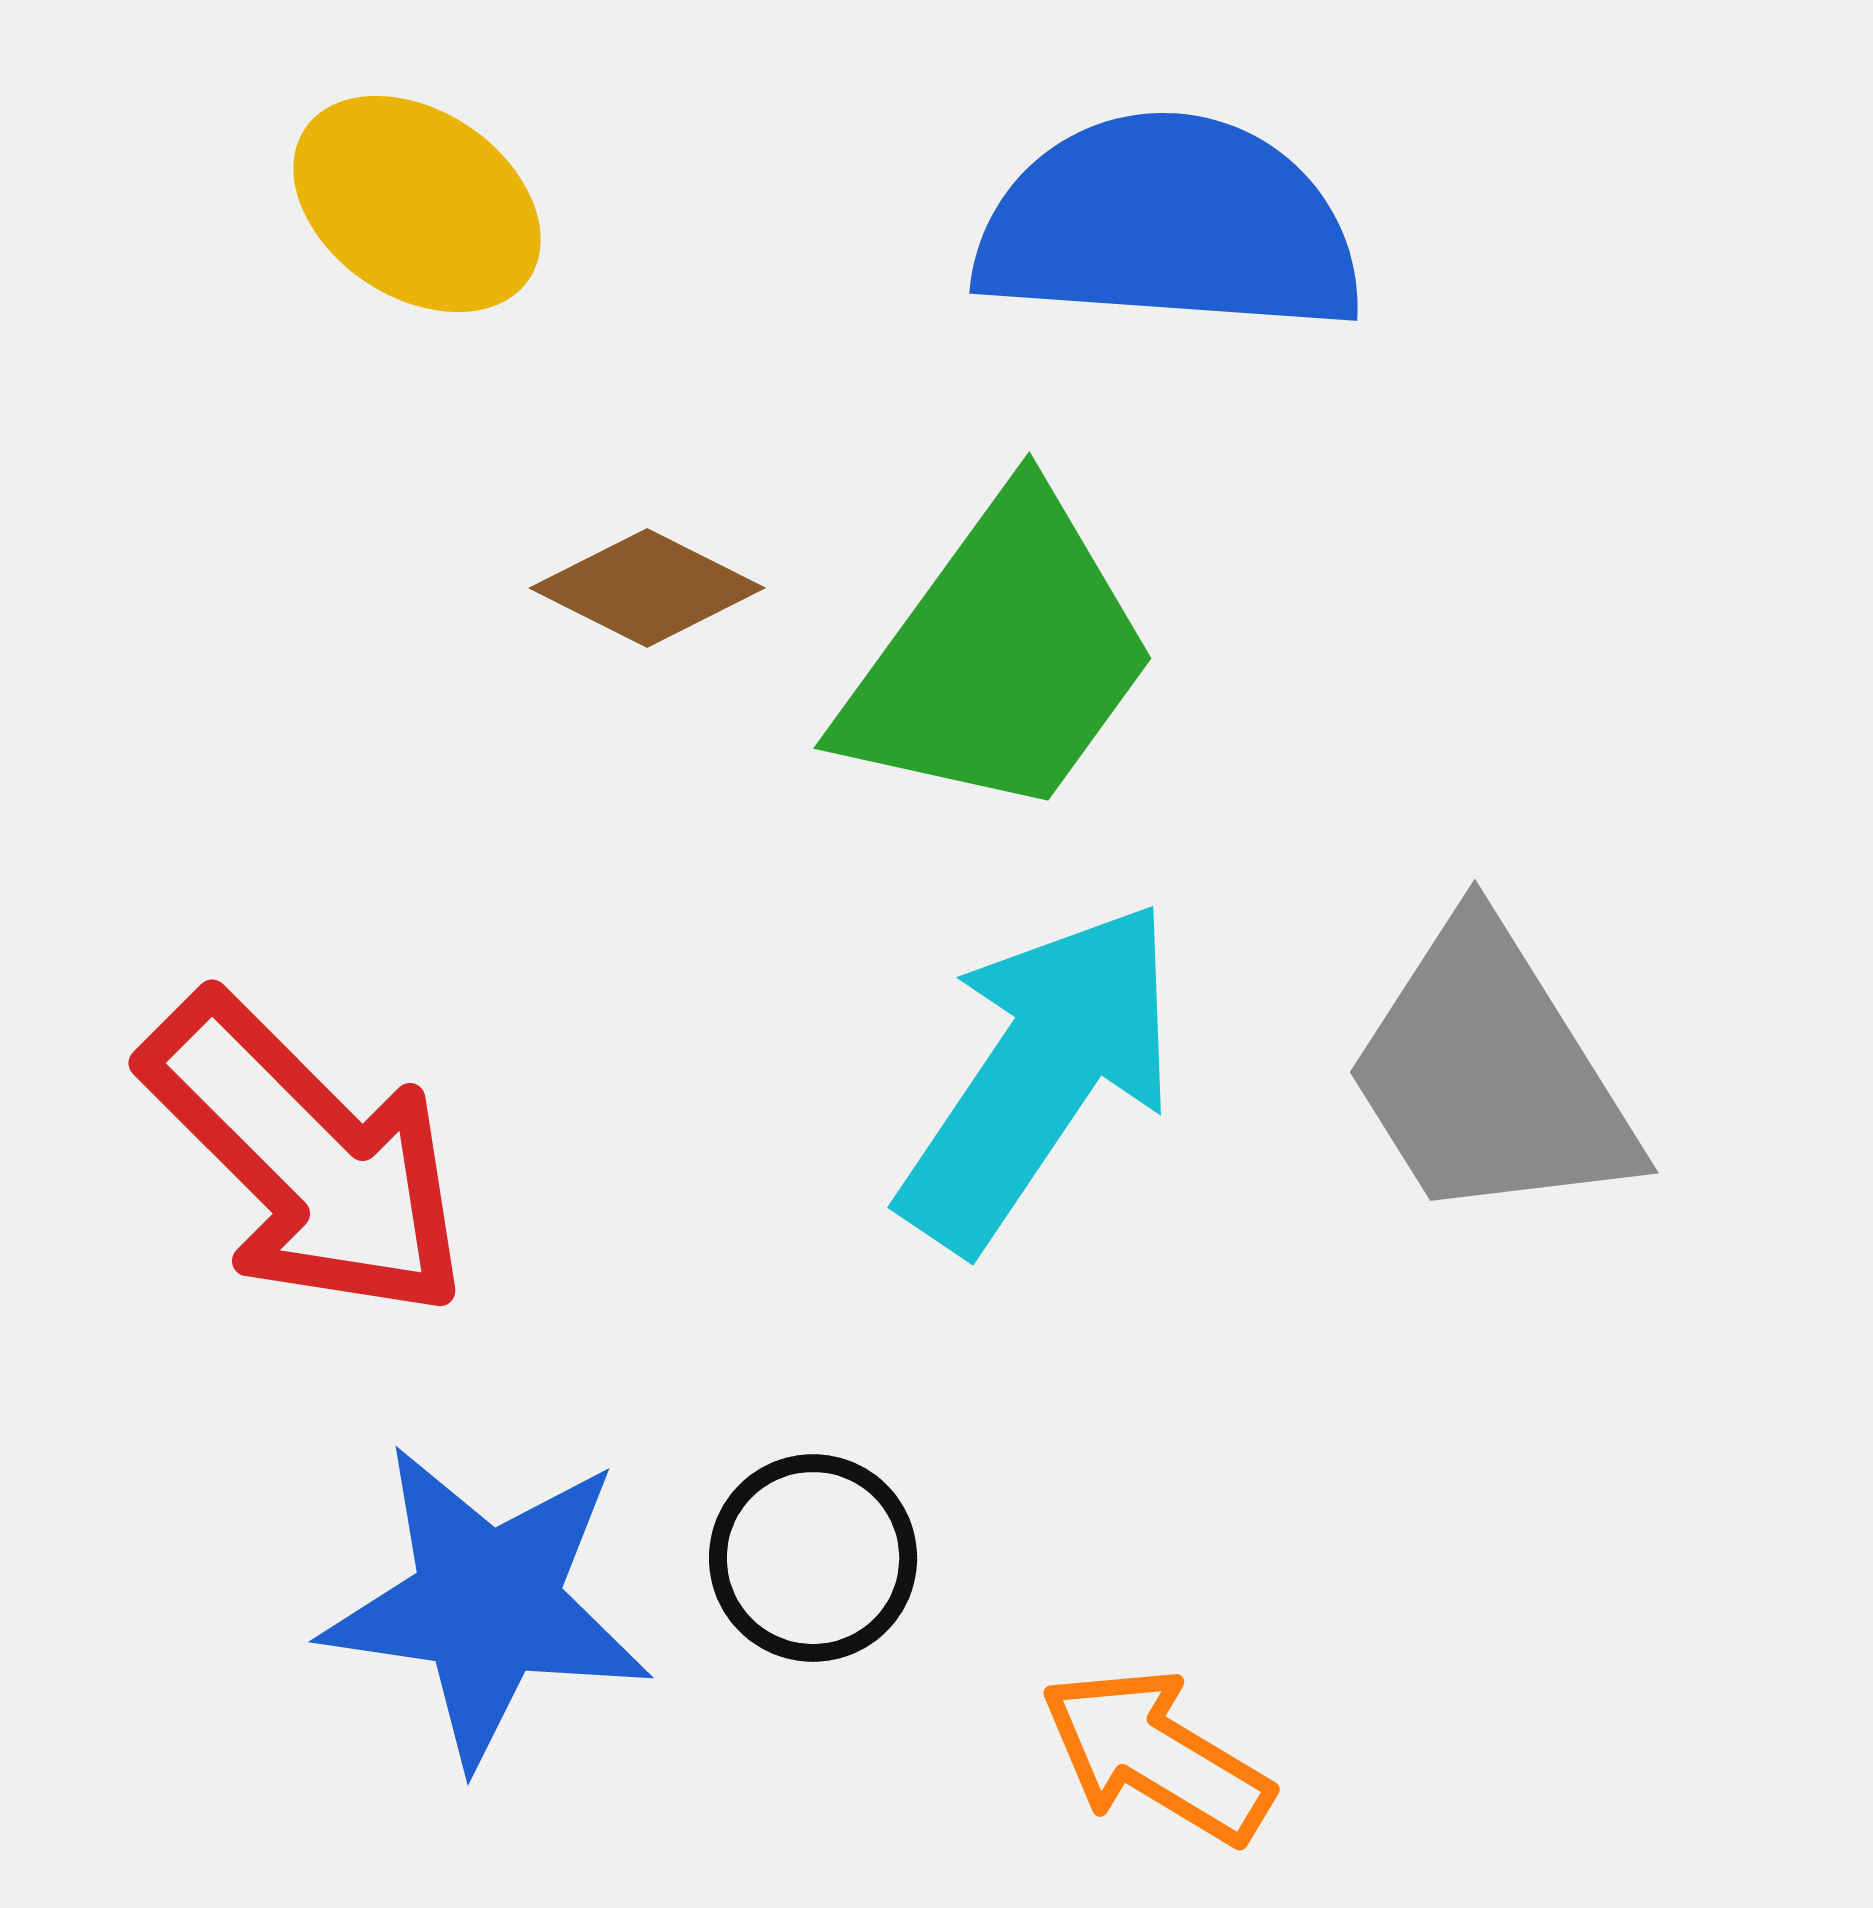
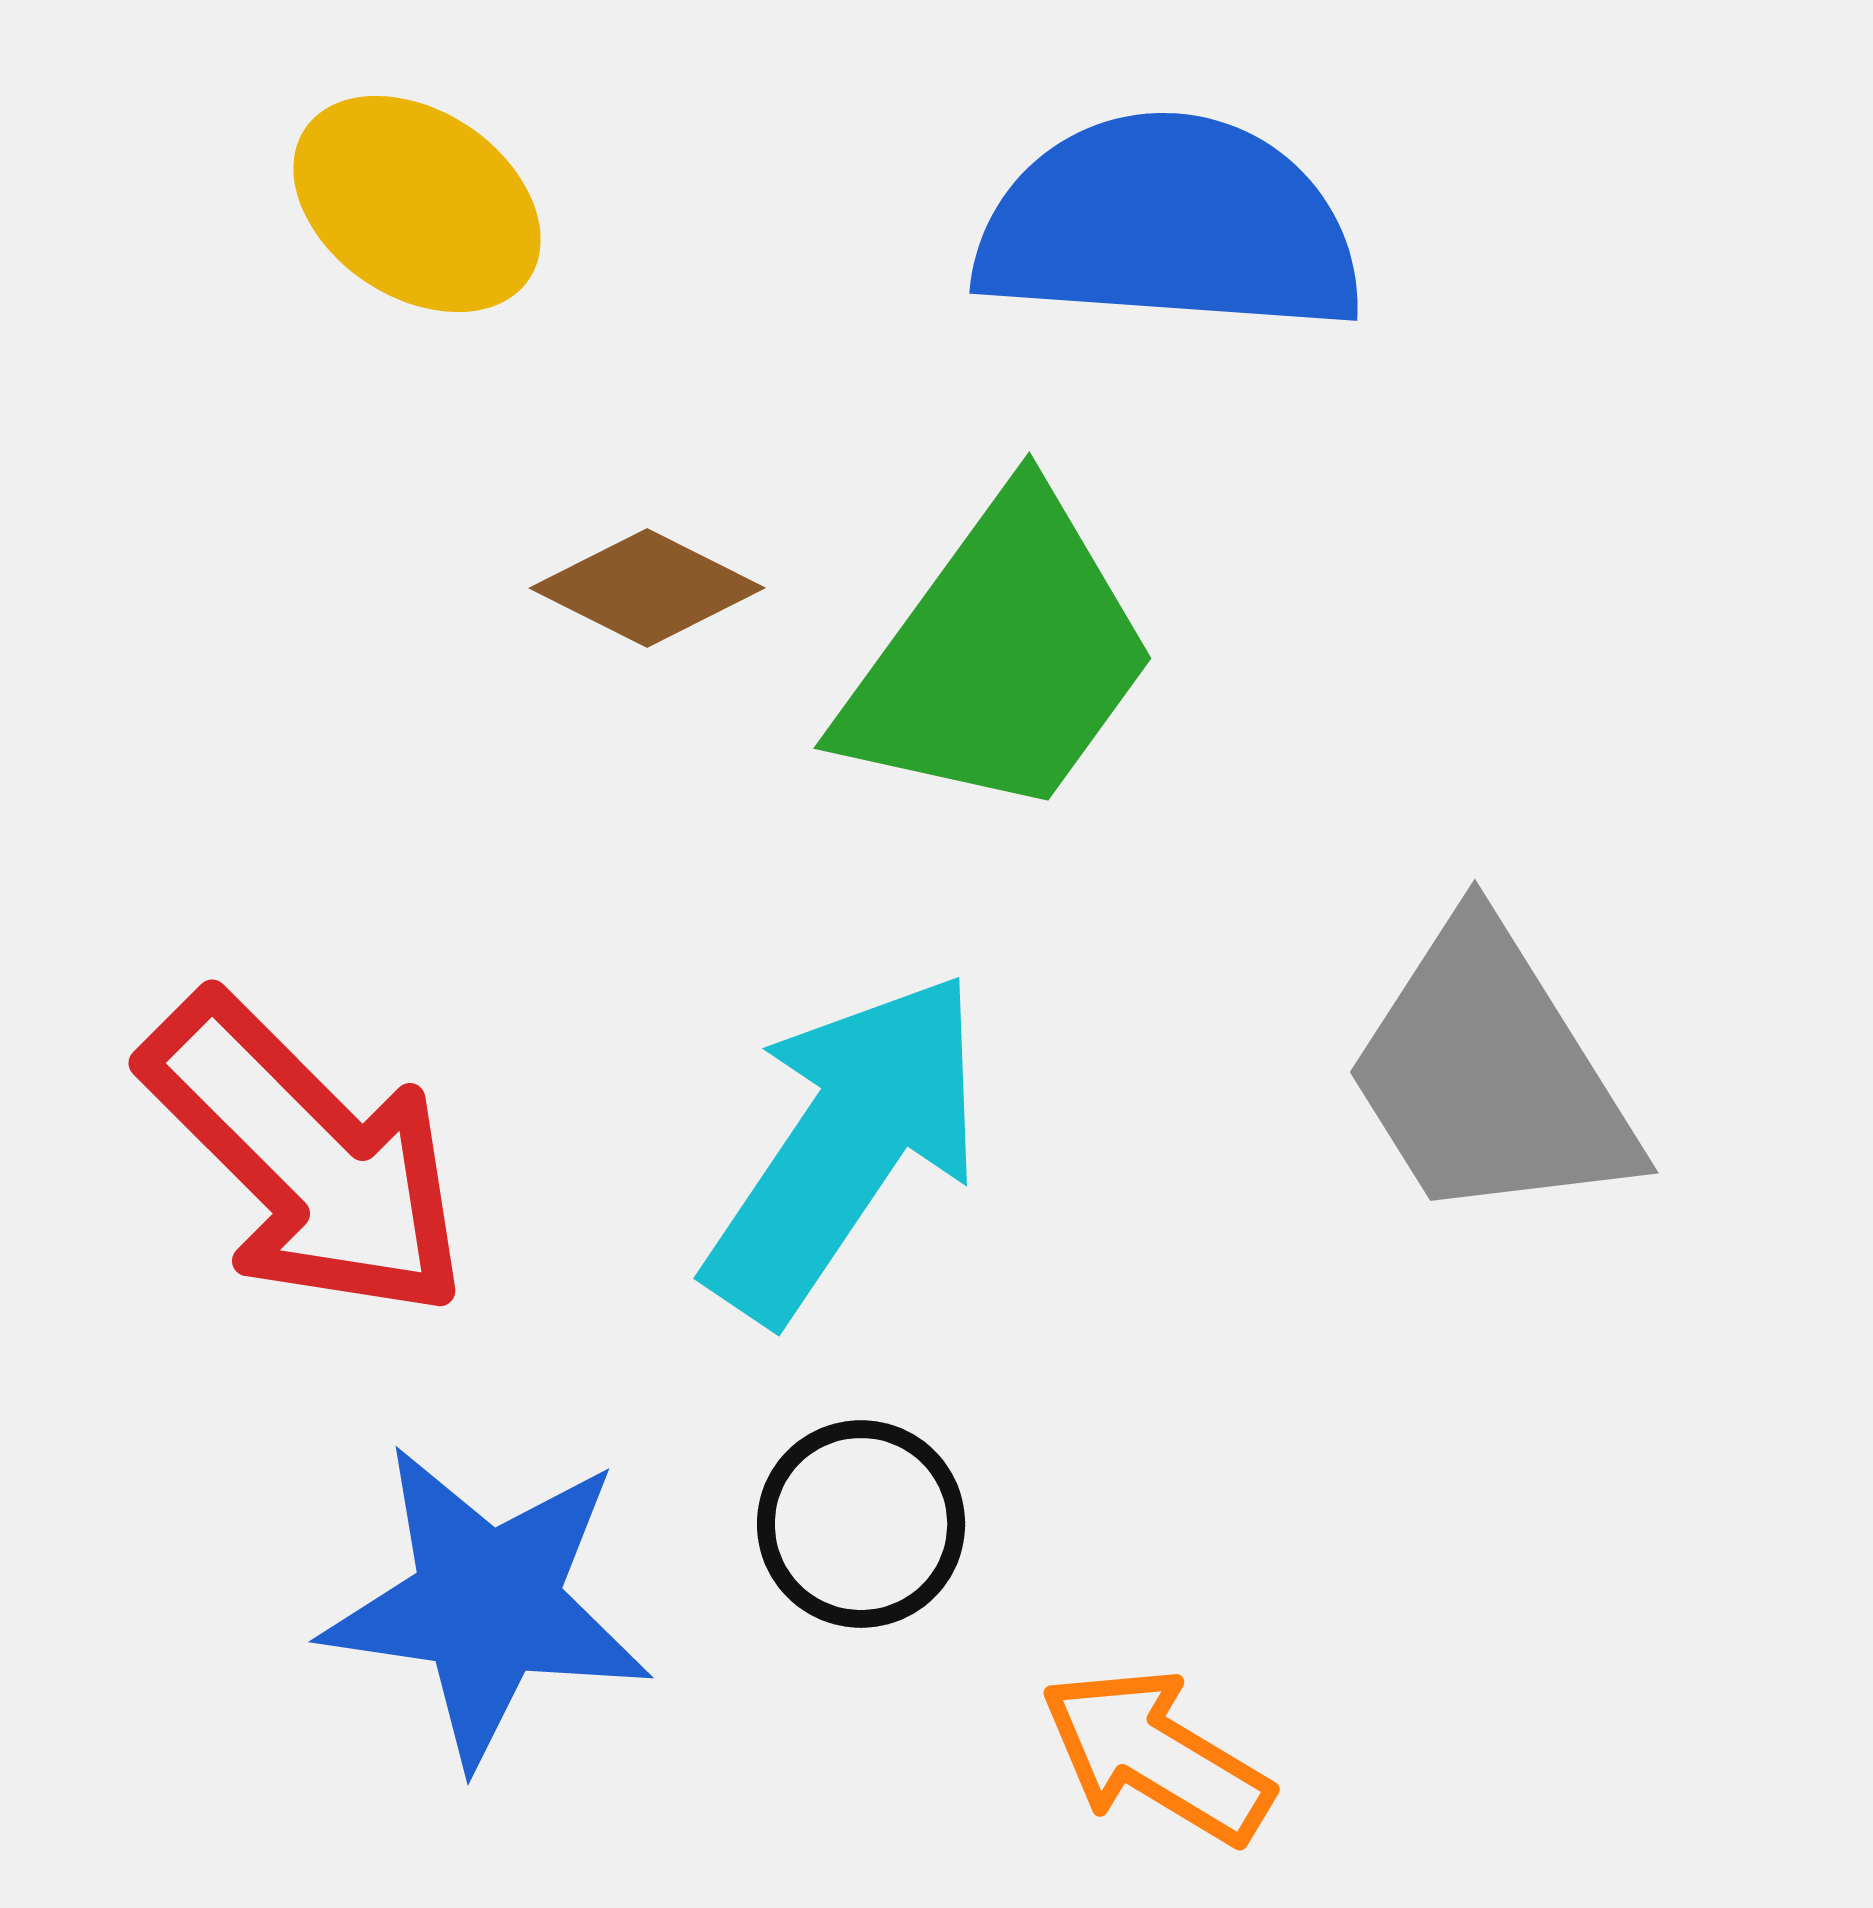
cyan arrow: moved 194 px left, 71 px down
black circle: moved 48 px right, 34 px up
